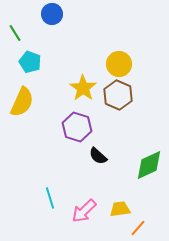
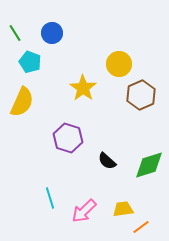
blue circle: moved 19 px down
brown hexagon: moved 23 px right; rotated 12 degrees clockwise
purple hexagon: moved 9 px left, 11 px down
black semicircle: moved 9 px right, 5 px down
green diamond: rotated 8 degrees clockwise
yellow trapezoid: moved 3 px right
orange line: moved 3 px right, 1 px up; rotated 12 degrees clockwise
